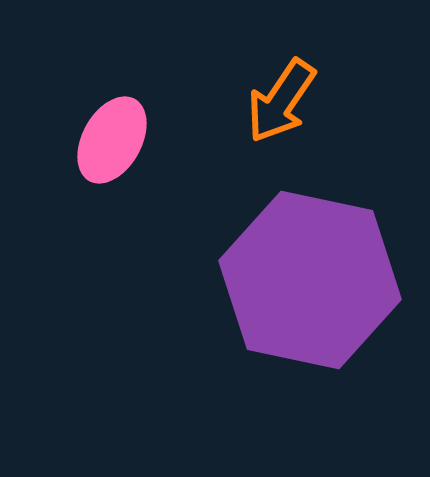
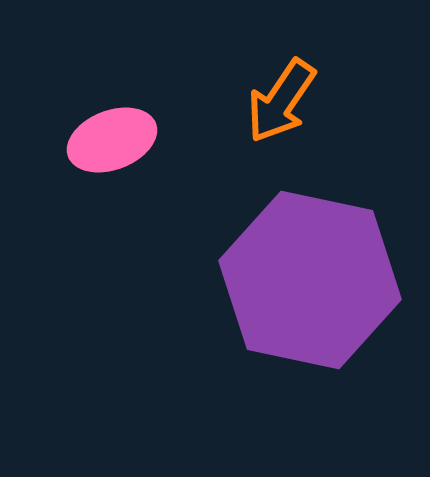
pink ellipse: rotated 40 degrees clockwise
